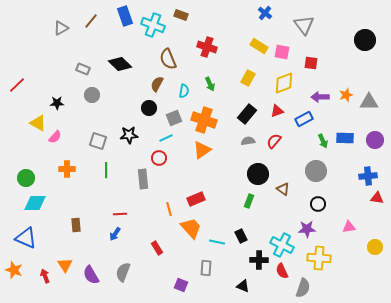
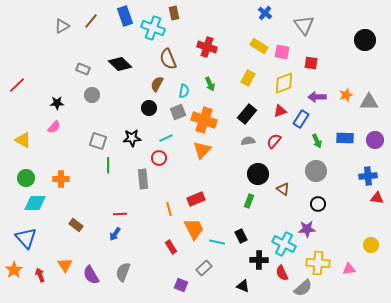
brown rectangle at (181, 15): moved 7 px left, 2 px up; rotated 56 degrees clockwise
cyan cross at (153, 25): moved 3 px down
gray triangle at (61, 28): moved 1 px right, 2 px up
purple arrow at (320, 97): moved 3 px left
red triangle at (277, 111): moved 3 px right
gray square at (174, 118): moved 4 px right, 6 px up
blue rectangle at (304, 119): moved 3 px left; rotated 30 degrees counterclockwise
yellow triangle at (38, 123): moved 15 px left, 17 px down
black star at (129, 135): moved 3 px right, 3 px down
pink semicircle at (55, 137): moved 1 px left, 10 px up
green arrow at (323, 141): moved 6 px left
orange triangle at (202, 150): rotated 12 degrees counterclockwise
orange cross at (67, 169): moved 6 px left, 10 px down
green line at (106, 170): moved 2 px right, 5 px up
brown rectangle at (76, 225): rotated 48 degrees counterclockwise
pink triangle at (349, 227): moved 42 px down
orange trapezoid at (191, 228): moved 3 px right, 1 px down; rotated 15 degrees clockwise
blue triangle at (26, 238): rotated 25 degrees clockwise
cyan cross at (282, 245): moved 2 px right, 1 px up
yellow circle at (375, 247): moved 4 px left, 2 px up
red rectangle at (157, 248): moved 14 px right, 1 px up
yellow cross at (319, 258): moved 1 px left, 5 px down
gray rectangle at (206, 268): moved 2 px left; rotated 42 degrees clockwise
orange star at (14, 270): rotated 18 degrees clockwise
red semicircle at (282, 271): moved 2 px down
red arrow at (45, 276): moved 5 px left, 1 px up
gray semicircle at (303, 288): rotated 30 degrees clockwise
